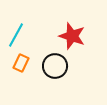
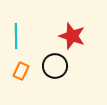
cyan line: moved 1 px down; rotated 30 degrees counterclockwise
orange rectangle: moved 8 px down
